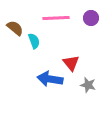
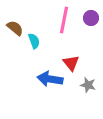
pink line: moved 8 px right, 2 px down; rotated 76 degrees counterclockwise
